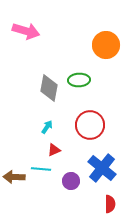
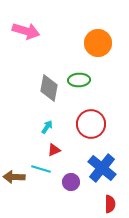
orange circle: moved 8 px left, 2 px up
red circle: moved 1 px right, 1 px up
cyan line: rotated 12 degrees clockwise
purple circle: moved 1 px down
